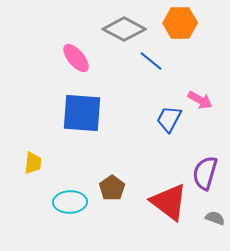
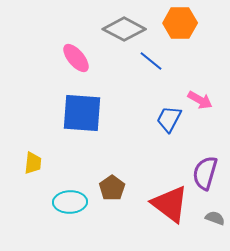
red triangle: moved 1 px right, 2 px down
